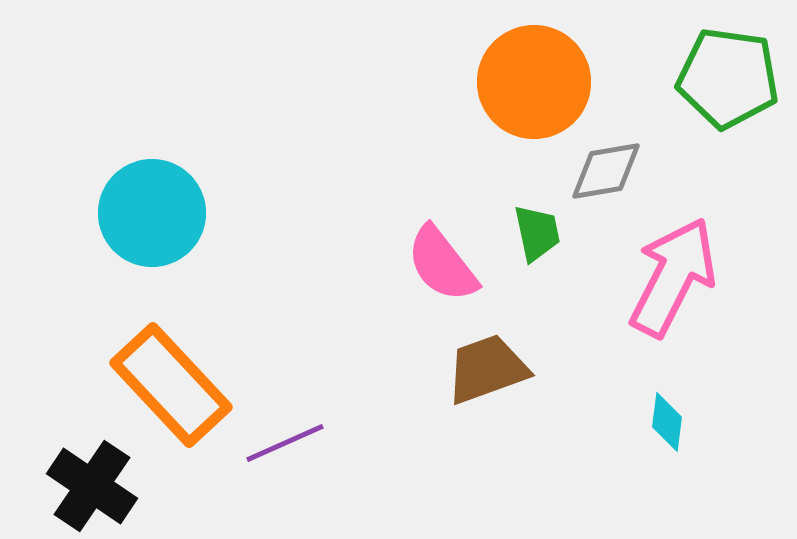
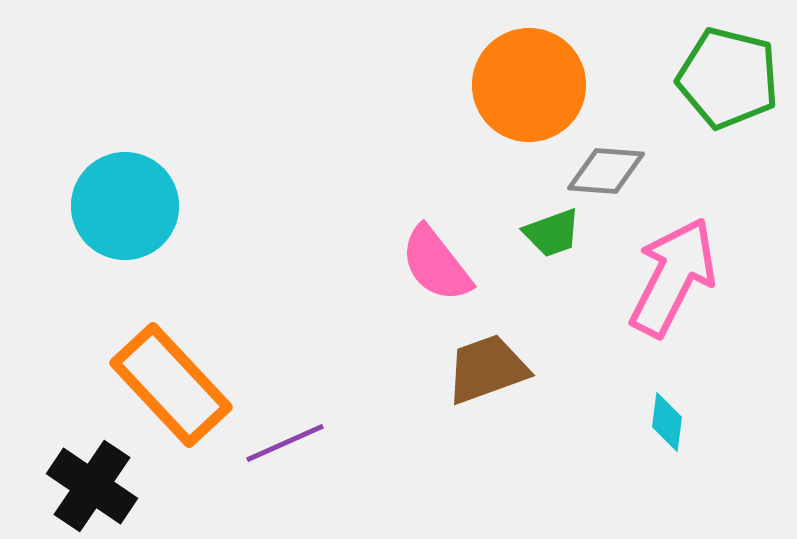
green pentagon: rotated 6 degrees clockwise
orange circle: moved 5 px left, 3 px down
gray diamond: rotated 14 degrees clockwise
cyan circle: moved 27 px left, 7 px up
green trapezoid: moved 15 px right; rotated 82 degrees clockwise
pink semicircle: moved 6 px left
